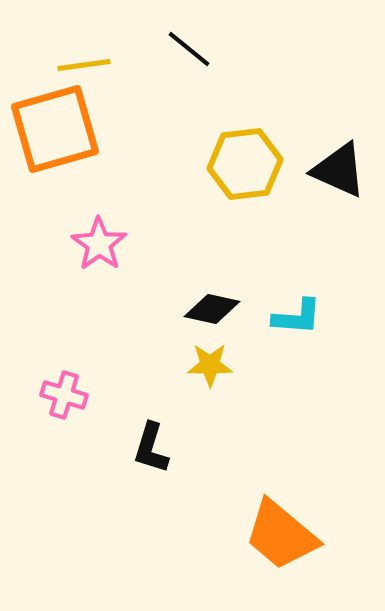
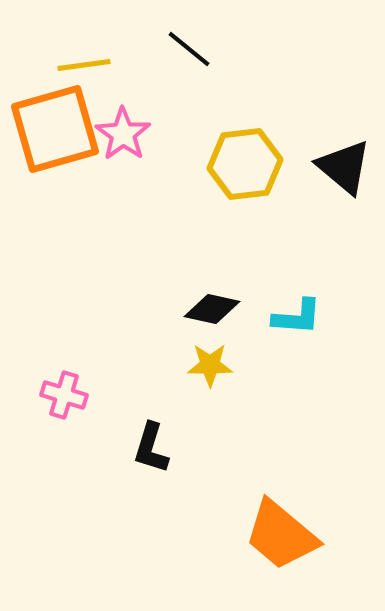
black triangle: moved 5 px right, 3 px up; rotated 16 degrees clockwise
pink star: moved 24 px right, 110 px up
